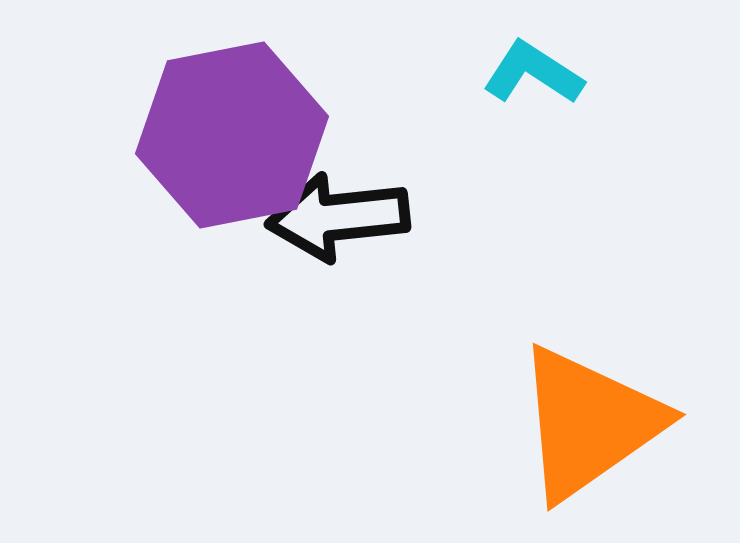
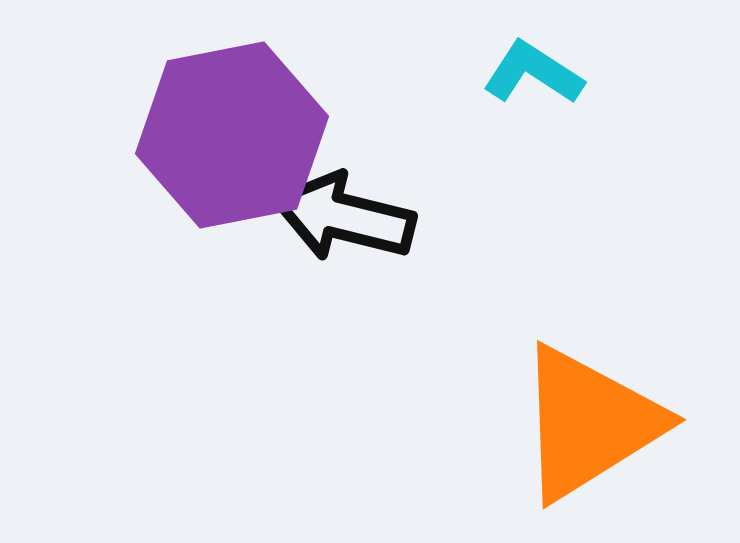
black arrow: moved 6 px right; rotated 20 degrees clockwise
orange triangle: rotated 3 degrees clockwise
